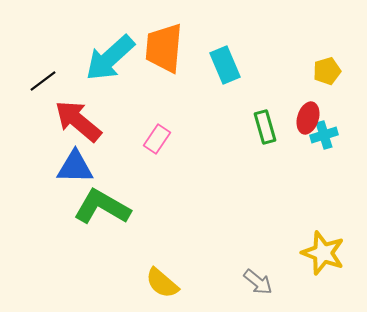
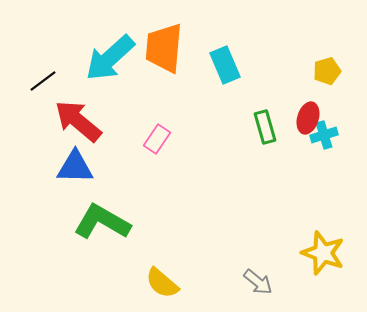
green L-shape: moved 15 px down
